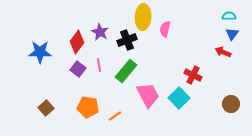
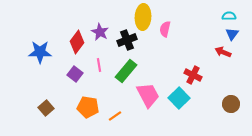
purple square: moved 3 px left, 5 px down
